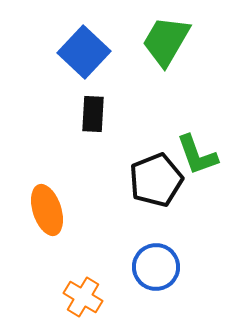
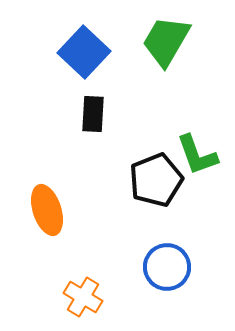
blue circle: moved 11 px right
